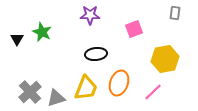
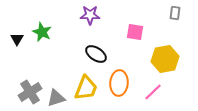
pink square: moved 1 px right, 3 px down; rotated 30 degrees clockwise
black ellipse: rotated 40 degrees clockwise
orange ellipse: rotated 15 degrees counterclockwise
gray cross: rotated 10 degrees clockwise
